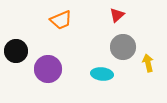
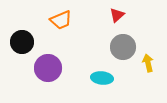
black circle: moved 6 px right, 9 px up
purple circle: moved 1 px up
cyan ellipse: moved 4 px down
